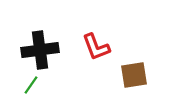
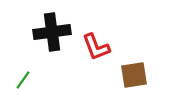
black cross: moved 12 px right, 18 px up
green line: moved 8 px left, 5 px up
